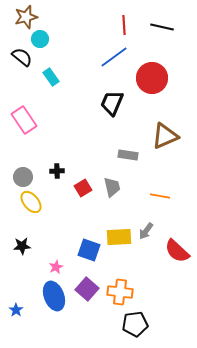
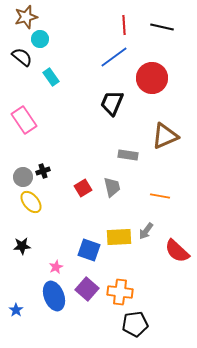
black cross: moved 14 px left; rotated 16 degrees counterclockwise
